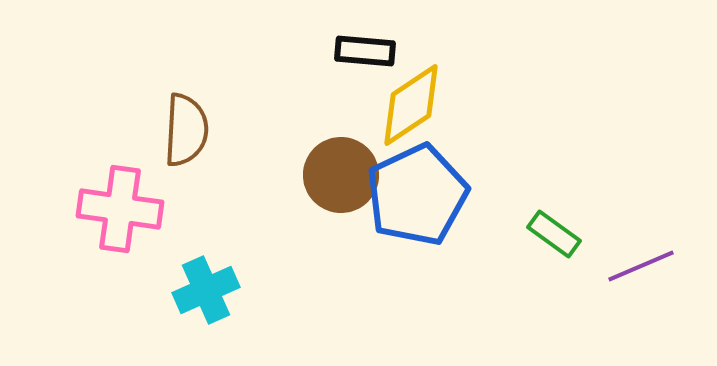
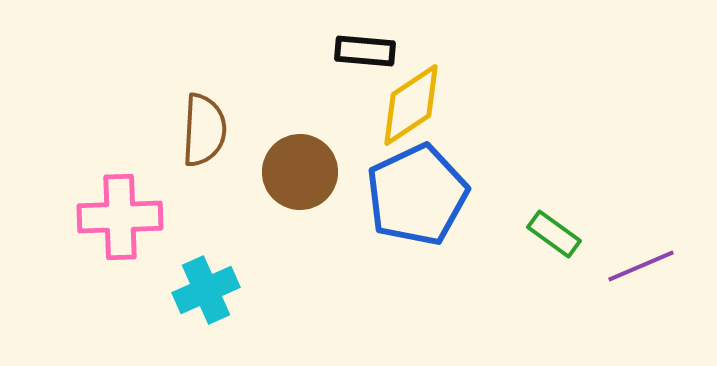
brown semicircle: moved 18 px right
brown circle: moved 41 px left, 3 px up
pink cross: moved 8 px down; rotated 10 degrees counterclockwise
